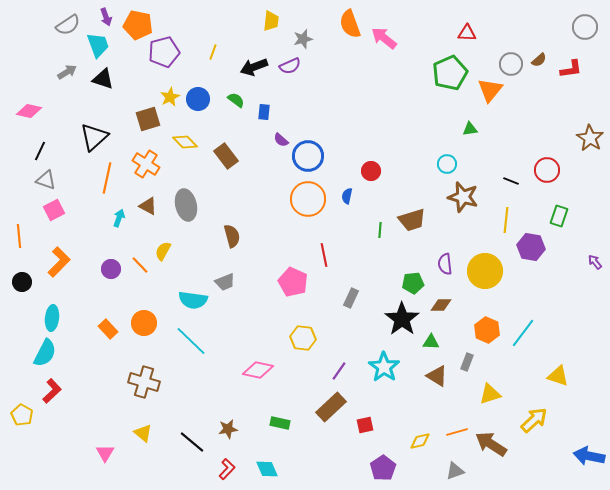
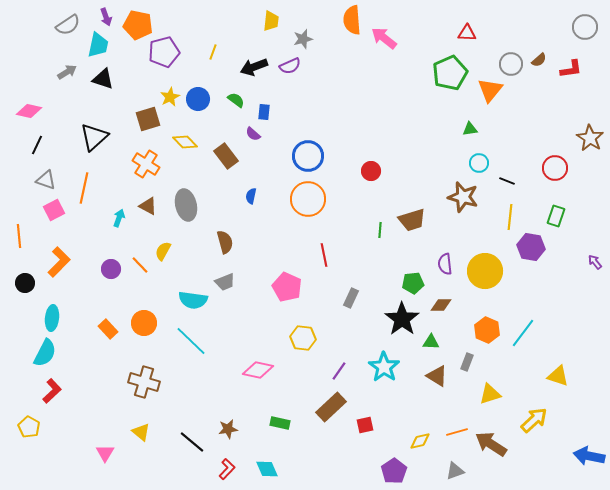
orange semicircle at (350, 24): moved 2 px right, 4 px up; rotated 16 degrees clockwise
cyan trapezoid at (98, 45): rotated 32 degrees clockwise
purple semicircle at (281, 140): moved 28 px left, 6 px up
black line at (40, 151): moved 3 px left, 6 px up
cyan circle at (447, 164): moved 32 px right, 1 px up
red circle at (547, 170): moved 8 px right, 2 px up
orange line at (107, 178): moved 23 px left, 10 px down
black line at (511, 181): moved 4 px left
blue semicircle at (347, 196): moved 96 px left
green rectangle at (559, 216): moved 3 px left
yellow line at (506, 220): moved 4 px right, 3 px up
brown semicircle at (232, 236): moved 7 px left, 6 px down
black circle at (22, 282): moved 3 px right, 1 px down
pink pentagon at (293, 282): moved 6 px left, 5 px down
yellow pentagon at (22, 415): moved 7 px right, 12 px down
yellow triangle at (143, 433): moved 2 px left, 1 px up
purple pentagon at (383, 468): moved 11 px right, 3 px down
